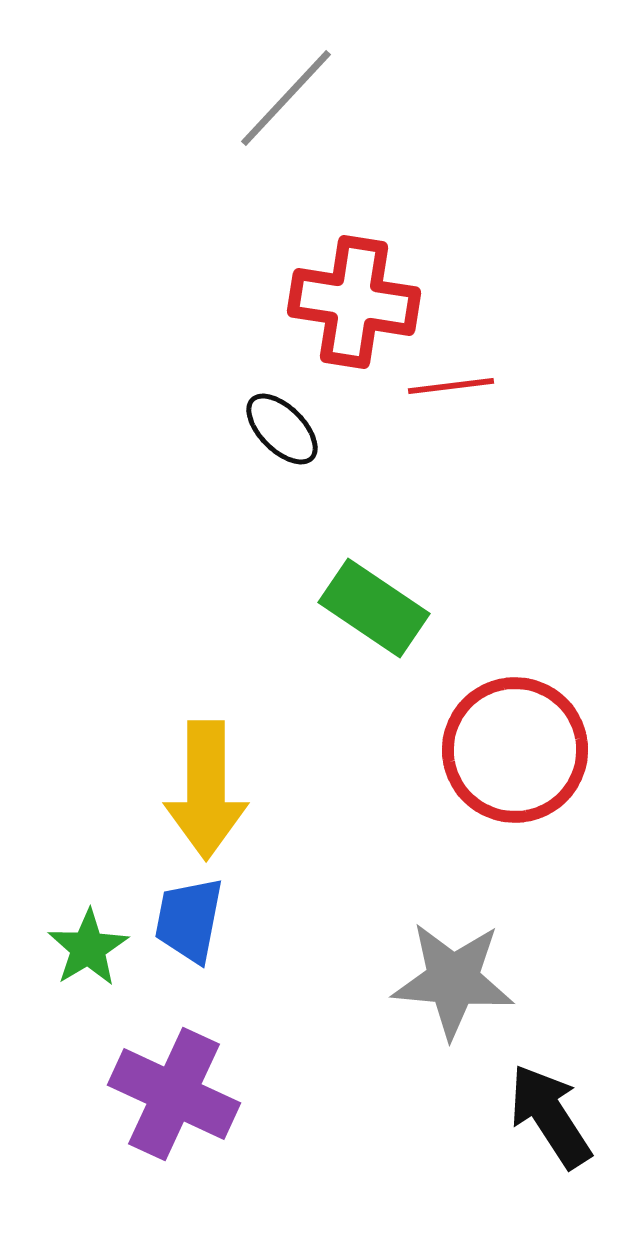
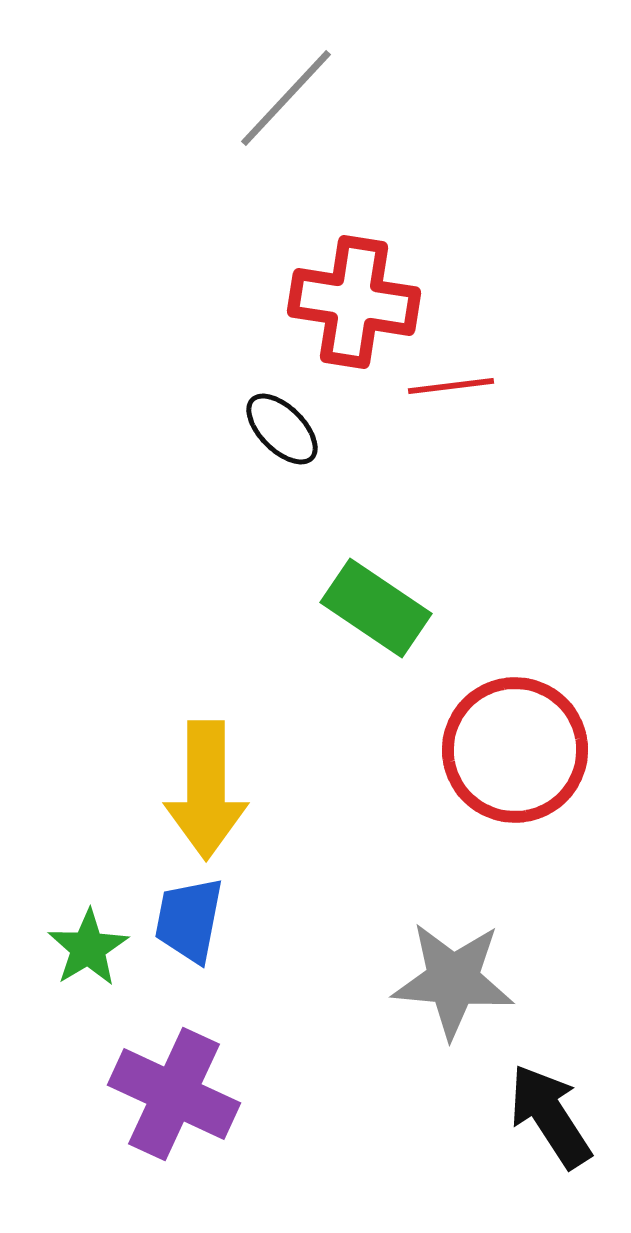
green rectangle: moved 2 px right
